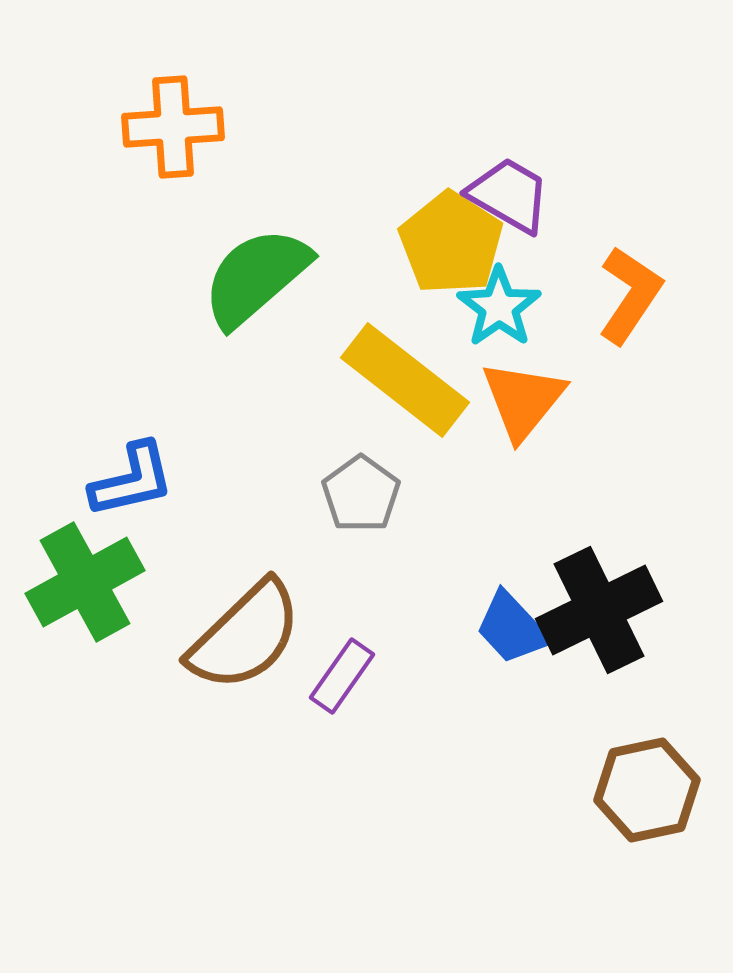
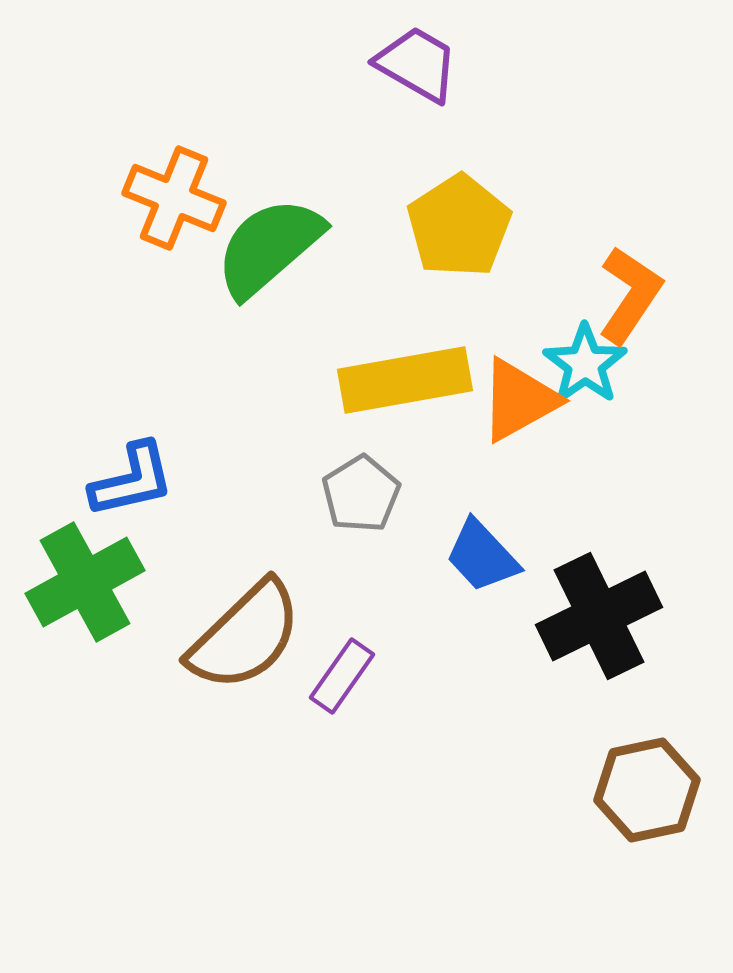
orange cross: moved 1 px right, 71 px down; rotated 26 degrees clockwise
purple trapezoid: moved 92 px left, 131 px up
yellow pentagon: moved 8 px right, 17 px up; rotated 6 degrees clockwise
green semicircle: moved 13 px right, 30 px up
cyan star: moved 86 px right, 57 px down
yellow rectangle: rotated 48 degrees counterclockwise
orange triangle: moved 4 px left; rotated 22 degrees clockwise
gray pentagon: rotated 4 degrees clockwise
black cross: moved 6 px down
blue trapezoid: moved 30 px left, 72 px up
